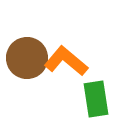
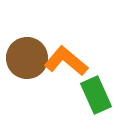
green rectangle: moved 4 px up; rotated 15 degrees counterclockwise
